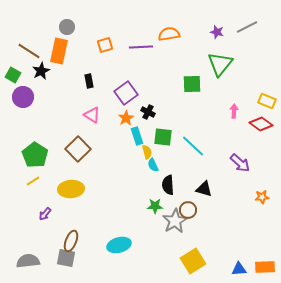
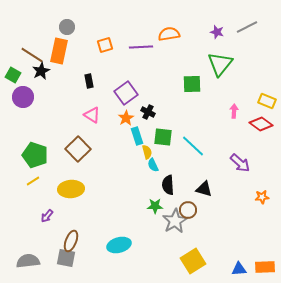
brown line at (29, 51): moved 3 px right, 4 px down
green pentagon at (35, 155): rotated 15 degrees counterclockwise
purple arrow at (45, 214): moved 2 px right, 2 px down
